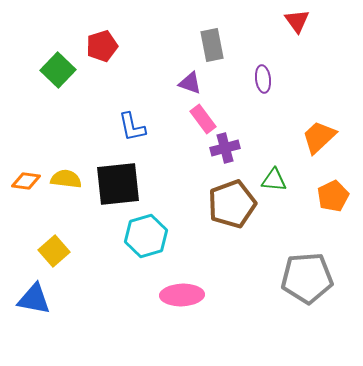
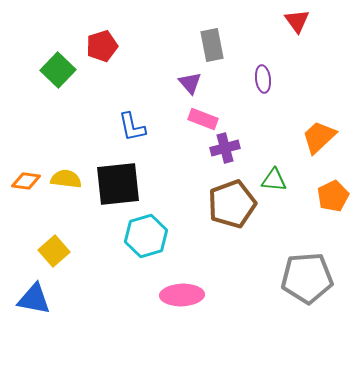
purple triangle: rotated 30 degrees clockwise
pink rectangle: rotated 32 degrees counterclockwise
